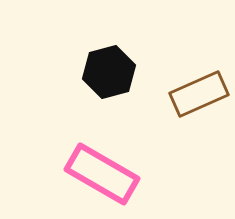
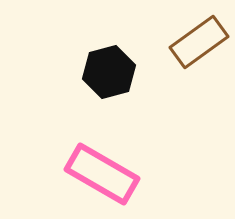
brown rectangle: moved 52 px up; rotated 12 degrees counterclockwise
